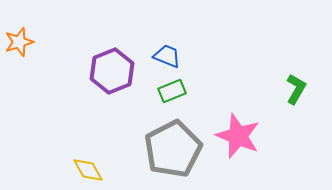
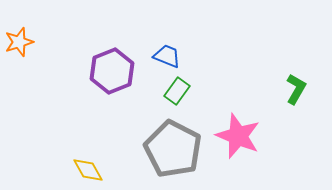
green rectangle: moved 5 px right; rotated 32 degrees counterclockwise
gray pentagon: rotated 18 degrees counterclockwise
